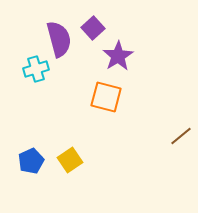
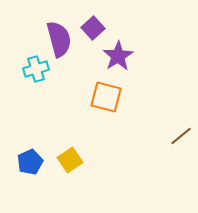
blue pentagon: moved 1 px left, 1 px down
